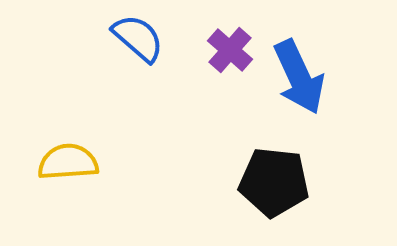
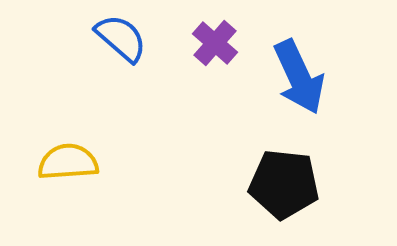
blue semicircle: moved 17 px left
purple cross: moved 15 px left, 7 px up
black pentagon: moved 10 px right, 2 px down
